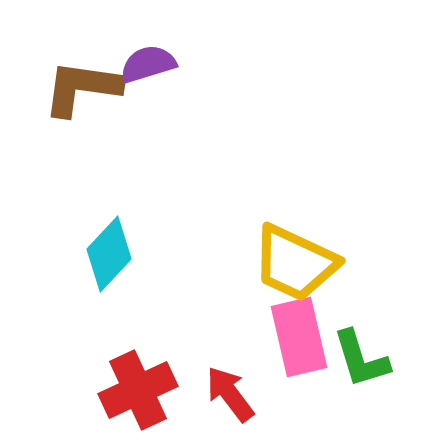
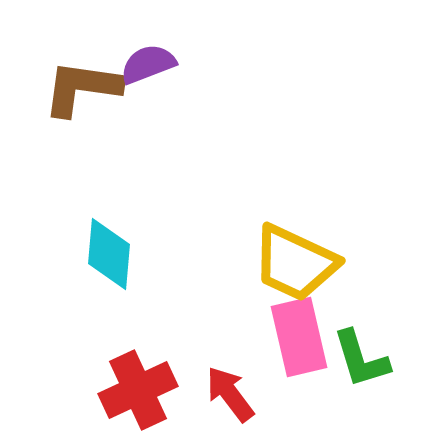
purple semicircle: rotated 4 degrees counterclockwise
cyan diamond: rotated 38 degrees counterclockwise
